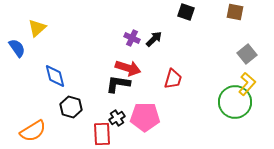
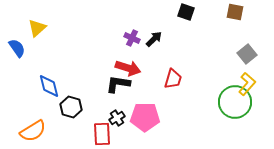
blue diamond: moved 6 px left, 10 px down
